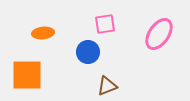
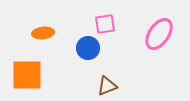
blue circle: moved 4 px up
